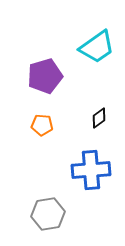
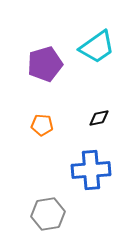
purple pentagon: moved 12 px up
black diamond: rotated 25 degrees clockwise
